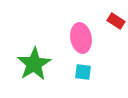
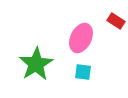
pink ellipse: rotated 36 degrees clockwise
green star: moved 2 px right
